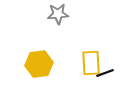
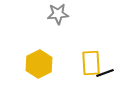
yellow hexagon: rotated 20 degrees counterclockwise
